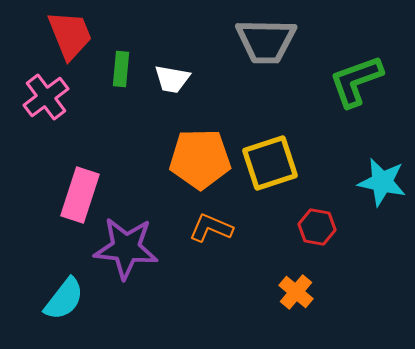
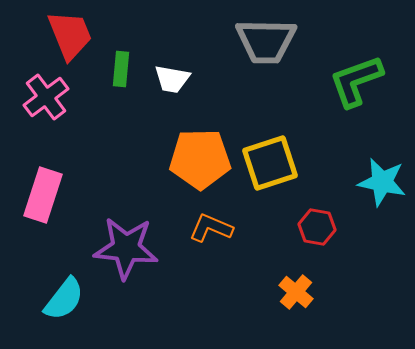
pink rectangle: moved 37 px left
